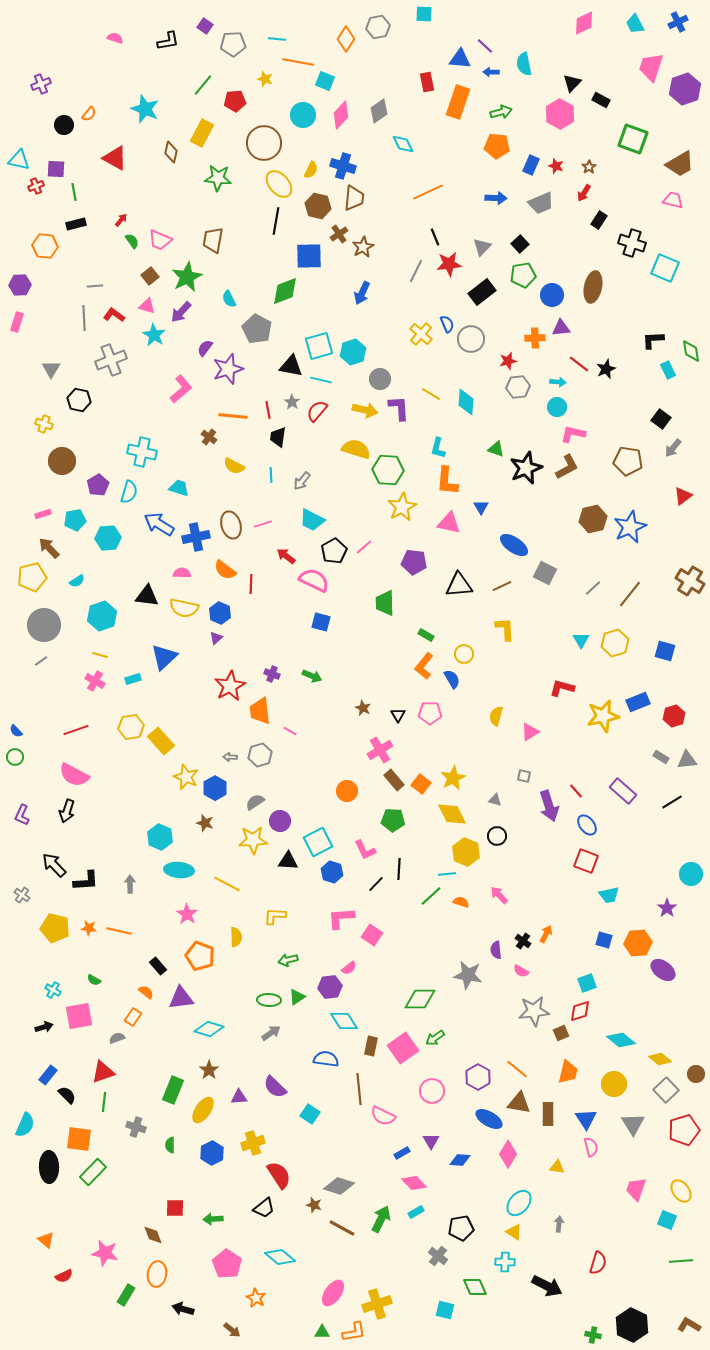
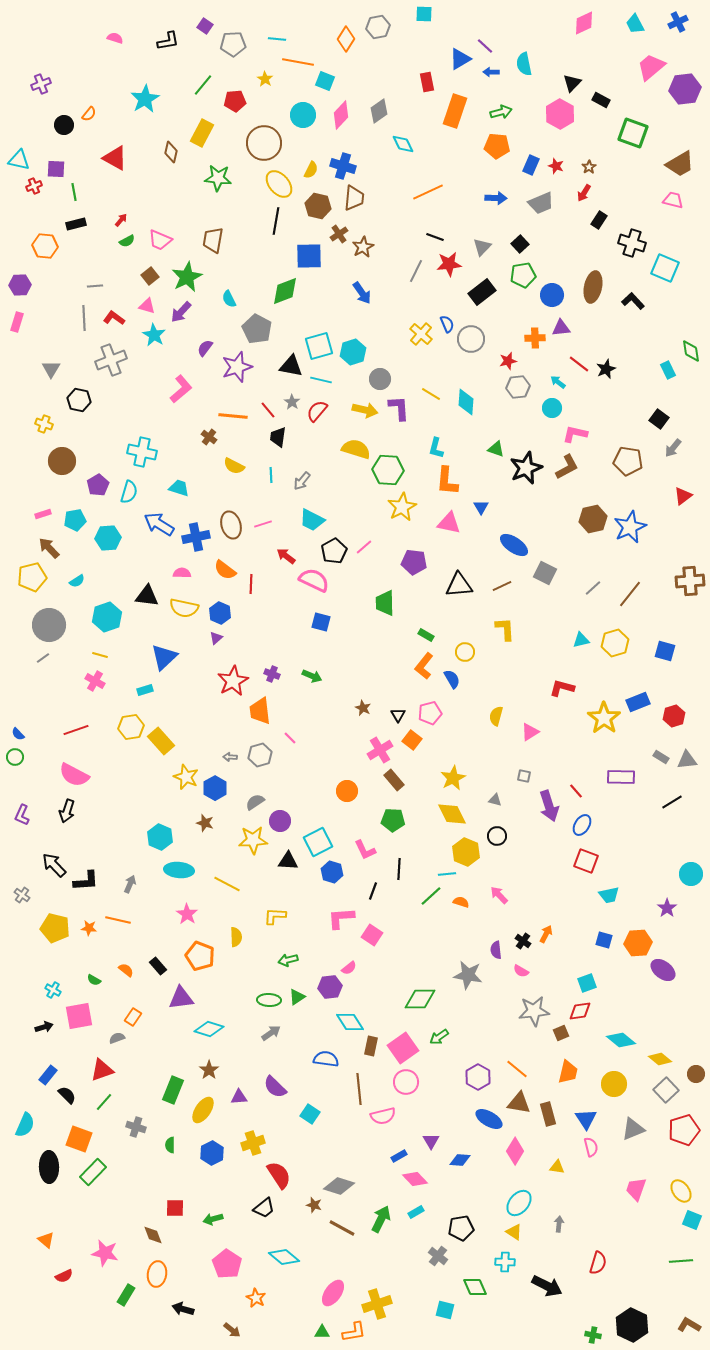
blue triangle at (460, 59): rotated 35 degrees counterclockwise
pink trapezoid at (651, 67): rotated 32 degrees clockwise
yellow star at (265, 79): rotated 14 degrees clockwise
purple hexagon at (685, 89): rotated 12 degrees clockwise
orange rectangle at (458, 102): moved 3 px left, 9 px down
cyan star at (145, 109): moved 10 px up; rotated 20 degrees clockwise
green square at (633, 139): moved 6 px up
red cross at (36, 186): moved 2 px left
black line at (435, 237): rotated 48 degrees counterclockwise
green semicircle at (132, 241): moved 5 px left; rotated 98 degrees clockwise
blue arrow at (362, 293): rotated 60 degrees counterclockwise
red L-shape at (114, 315): moved 3 px down
black L-shape at (653, 340): moved 20 px left, 39 px up; rotated 50 degrees clockwise
purple star at (228, 369): moved 9 px right, 2 px up
cyan arrow at (558, 382): rotated 147 degrees counterclockwise
cyan circle at (557, 407): moved 5 px left, 1 px down
red line at (268, 410): rotated 30 degrees counterclockwise
black square at (661, 419): moved 2 px left
pink L-shape at (573, 434): moved 2 px right
cyan L-shape at (438, 448): moved 2 px left
brown cross at (690, 581): rotated 36 degrees counterclockwise
cyan hexagon at (102, 616): moved 5 px right, 1 px down
gray circle at (44, 625): moved 5 px right
cyan triangle at (581, 640): rotated 48 degrees clockwise
yellow circle at (464, 654): moved 1 px right, 2 px up
gray line at (41, 661): moved 2 px right, 3 px up
cyan rectangle at (133, 679): moved 12 px right, 11 px down
red star at (230, 686): moved 3 px right, 5 px up
pink pentagon at (430, 713): rotated 15 degrees counterclockwise
yellow star at (603, 716): moved 1 px right, 2 px down; rotated 24 degrees counterclockwise
blue semicircle at (16, 731): moved 2 px right, 3 px down
pink line at (290, 731): moved 7 px down; rotated 16 degrees clockwise
orange square at (421, 784): moved 9 px left, 44 px up
purple rectangle at (623, 791): moved 2 px left, 14 px up; rotated 40 degrees counterclockwise
blue ellipse at (587, 825): moved 5 px left; rotated 70 degrees clockwise
gray arrow at (130, 884): rotated 24 degrees clockwise
black line at (376, 884): moved 3 px left, 7 px down; rotated 24 degrees counterclockwise
orange line at (119, 931): moved 1 px left, 11 px up
orange semicircle at (146, 992): moved 20 px left, 22 px up
red diamond at (580, 1011): rotated 10 degrees clockwise
cyan diamond at (344, 1021): moved 6 px right, 1 px down
green arrow at (435, 1038): moved 4 px right, 1 px up
red triangle at (103, 1072): moved 1 px left, 2 px up
pink circle at (432, 1091): moved 26 px left, 9 px up
green line at (104, 1102): rotated 36 degrees clockwise
brown rectangle at (548, 1114): rotated 15 degrees counterclockwise
pink semicircle at (383, 1116): rotated 40 degrees counterclockwise
gray triangle at (633, 1124): moved 5 px down; rotated 40 degrees clockwise
orange square at (79, 1139): rotated 12 degrees clockwise
blue rectangle at (402, 1153): moved 3 px left, 3 px down
pink diamond at (508, 1154): moved 7 px right, 3 px up
pink diamond at (414, 1183): moved 1 px right, 4 px up
green arrow at (213, 1219): rotated 12 degrees counterclockwise
cyan square at (667, 1220): moved 25 px right
cyan diamond at (280, 1257): moved 4 px right
